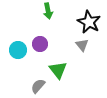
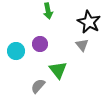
cyan circle: moved 2 px left, 1 px down
